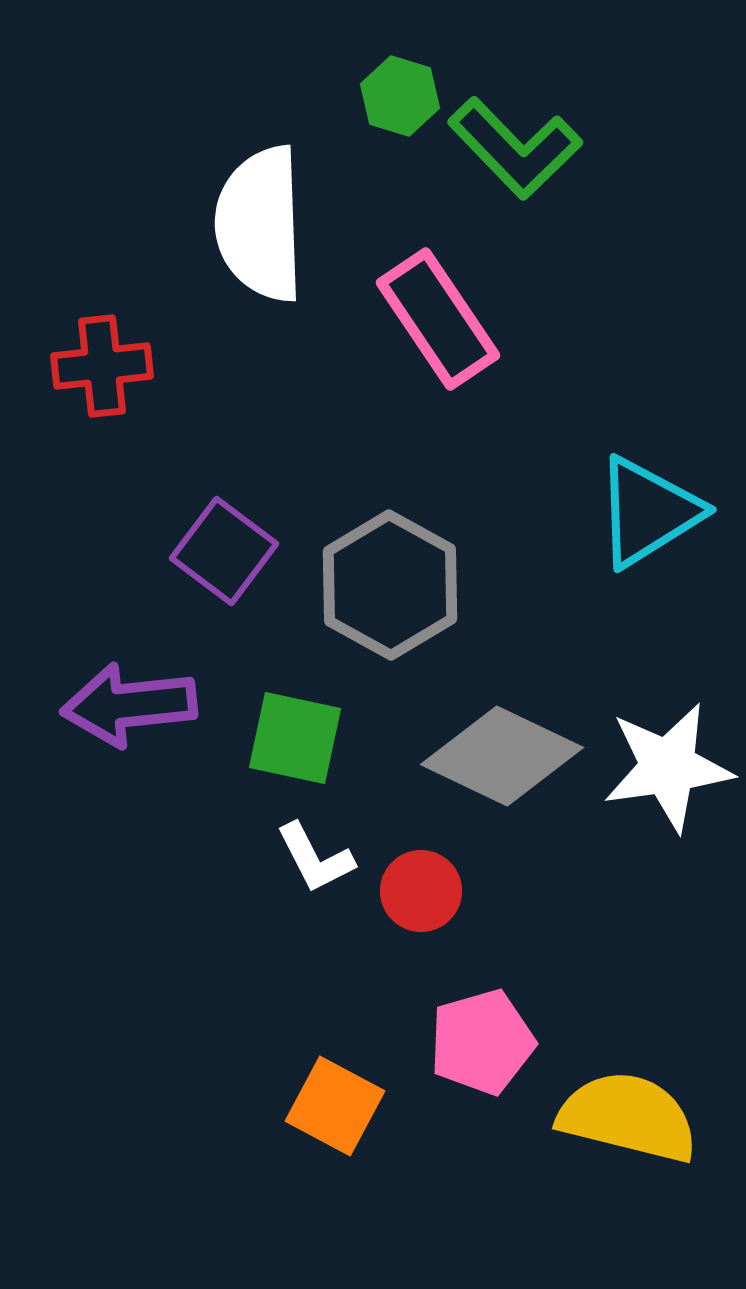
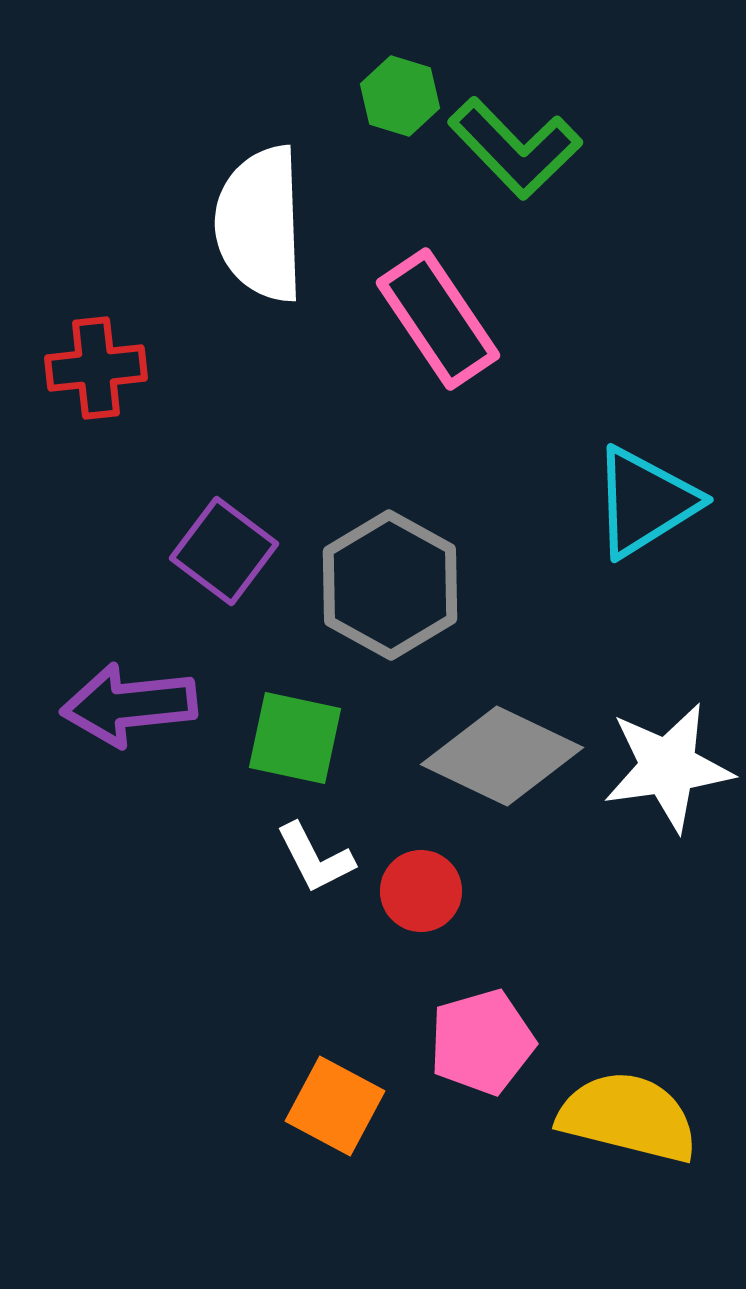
red cross: moved 6 px left, 2 px down
cyan triangle: moved 3 px left, 10 px up
